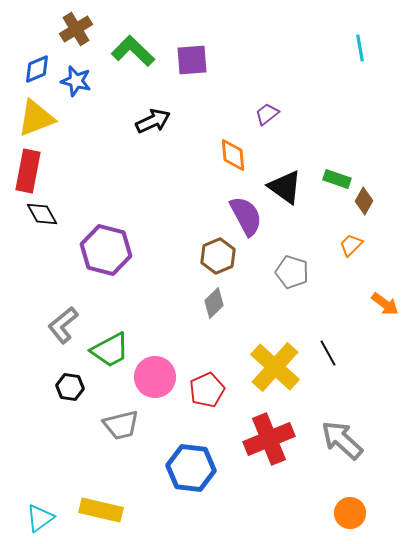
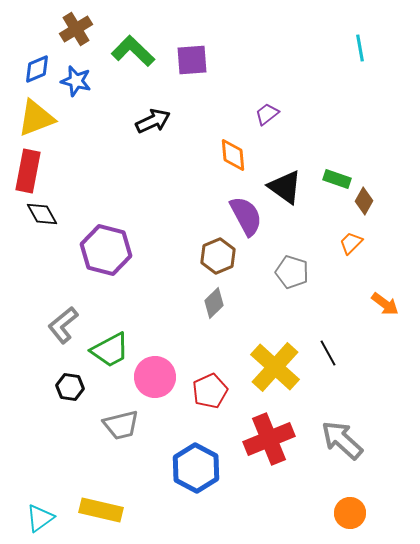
orange trapezoid: moved 2 px up
red pentagon: moved 3 px right, 1 px down
blue hexagon: moved 5 px right; rotated 21 degrees clockwise
